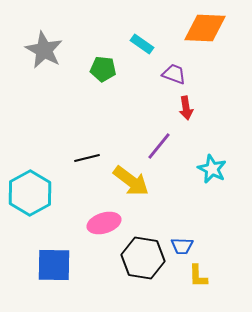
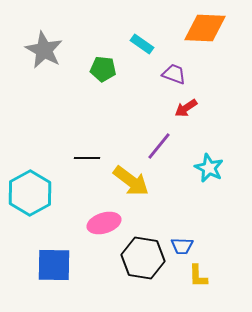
red arrow: rotated 65 degrees clockwise
black line: rotated 15 degrees clockwise
cyan star: moved 3 px left, 1 px up
